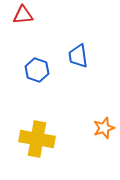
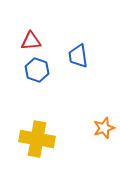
red triangle: moved 8 px right, 26 px down
